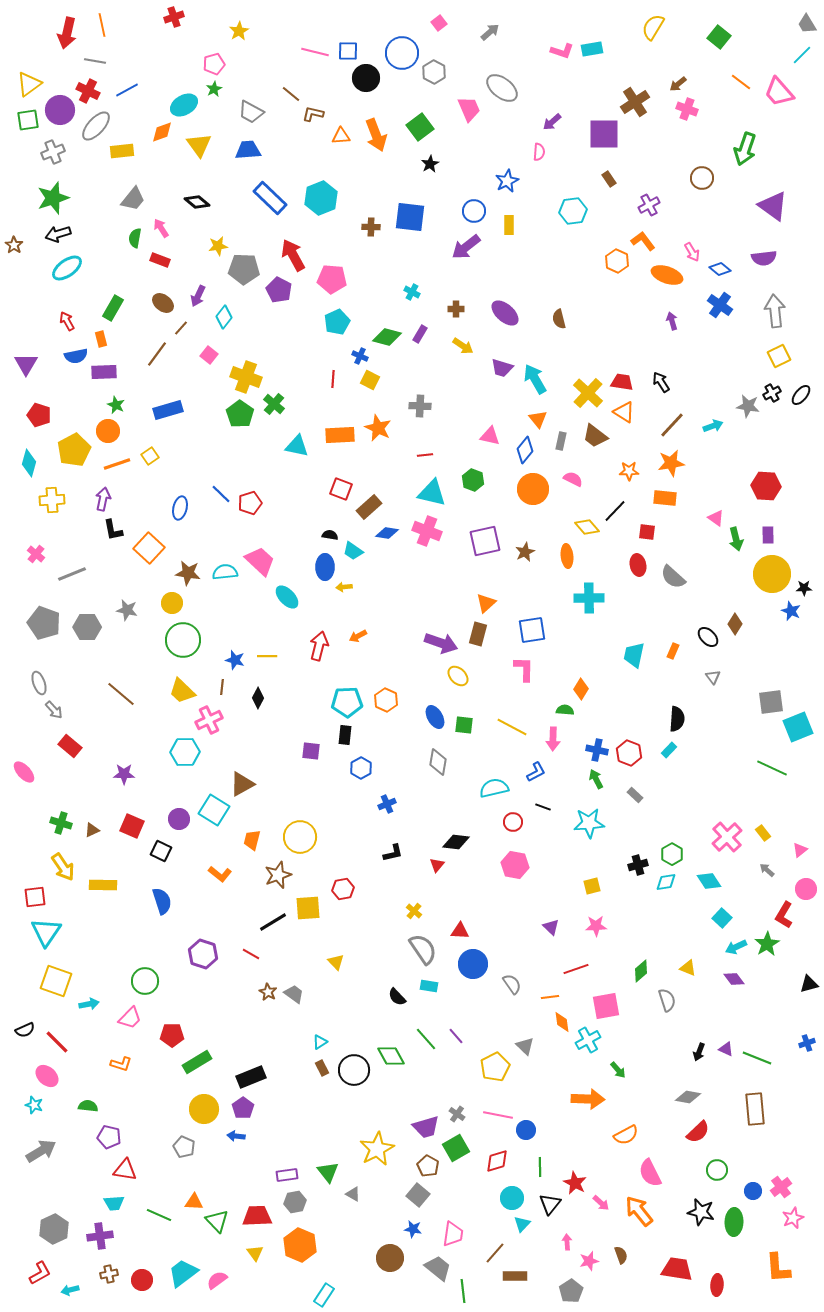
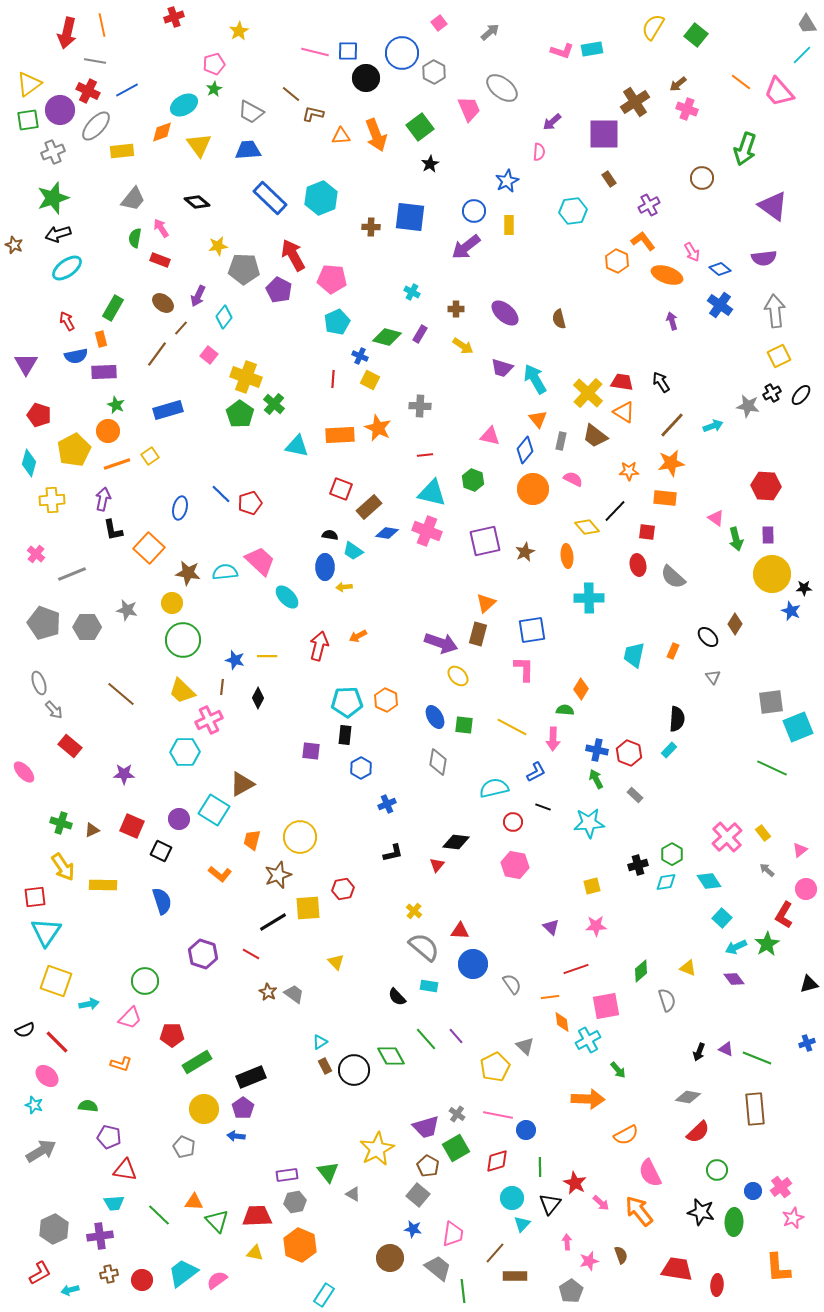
green square at (719, 37): moved 23 px left, 2 px up
brown star at (14, 245): rotated 12 degrees counterclockwise
gray semicircle at (423, 949): moved 1 px right, 2 px up; rotated 16 degrees counterclockwise
brown rectangle at (322, 1068): moved 3 px right, 2 px up
green line at (159, 1215): rotated 20 degrees clockwise
yellow triangle at (255, 1253): rotated 42 degrees counterclockwise
